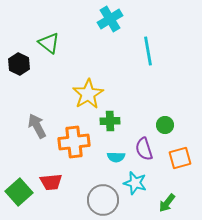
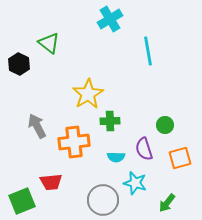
green square: moved 3 px right, 9 px down; rotated 20 degrees clockwise
